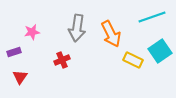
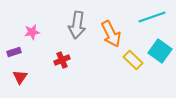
gray arrow: moved 3 px up
cyan square: rotated 20 degrees counterclockwise
yellow rectangle: rotated 18 degrees clockwise
